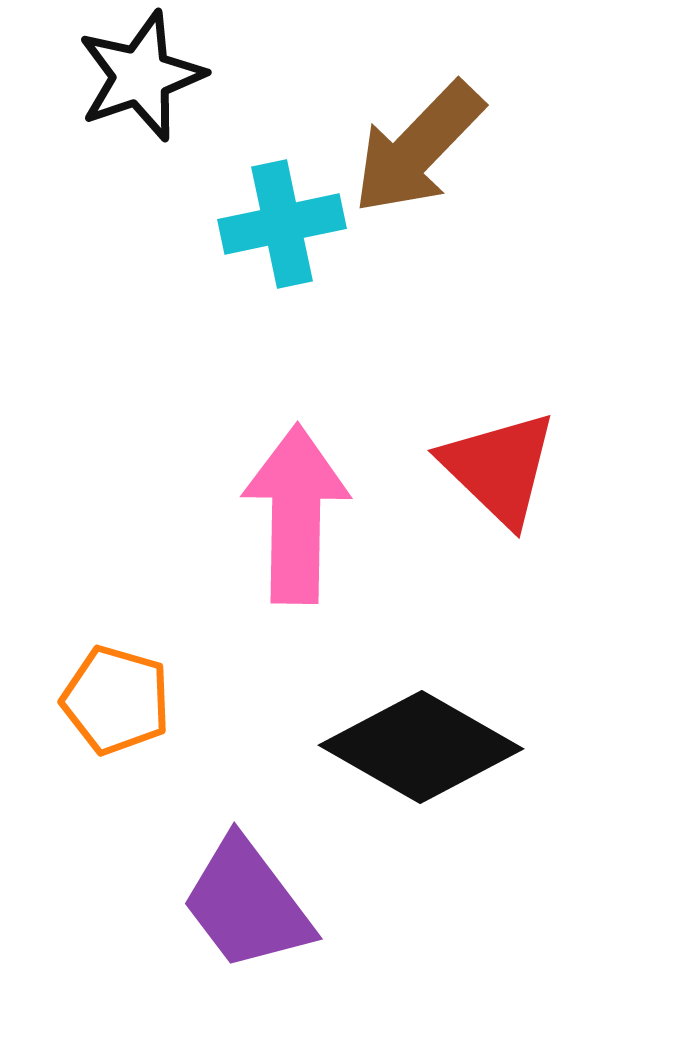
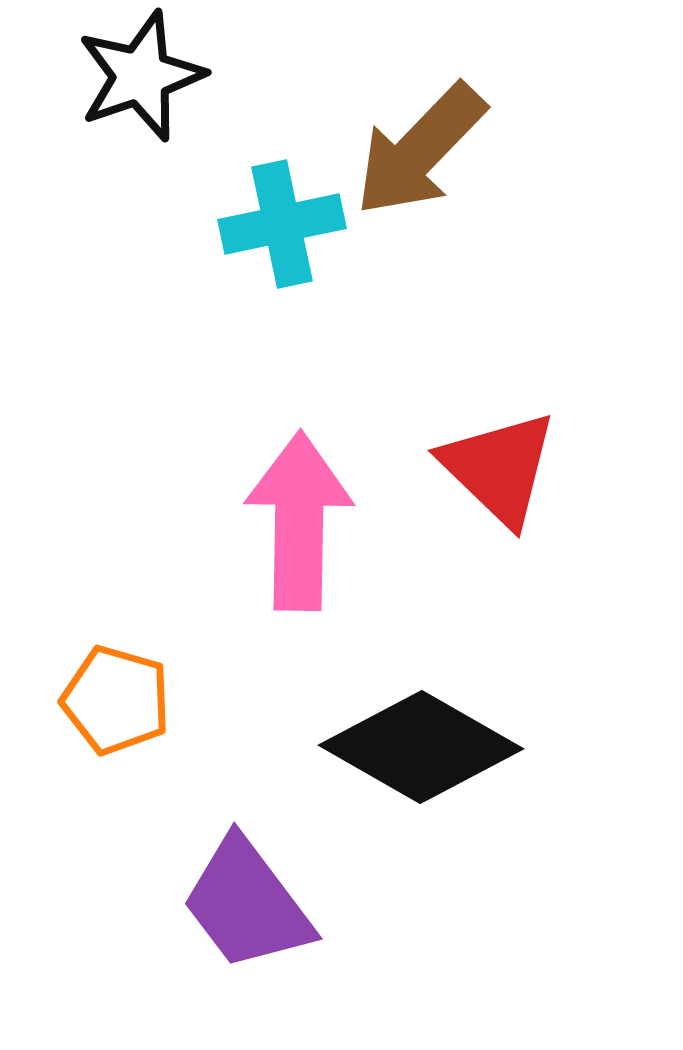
brown arrow: moved 2 px right, 2 px down
pink arrow: moved 3 px right, 7 px down
